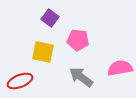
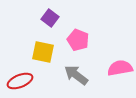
pink pentagon: rotated 15 degrees clockwise
gray arrow: moved 5 px left, 2 px up
